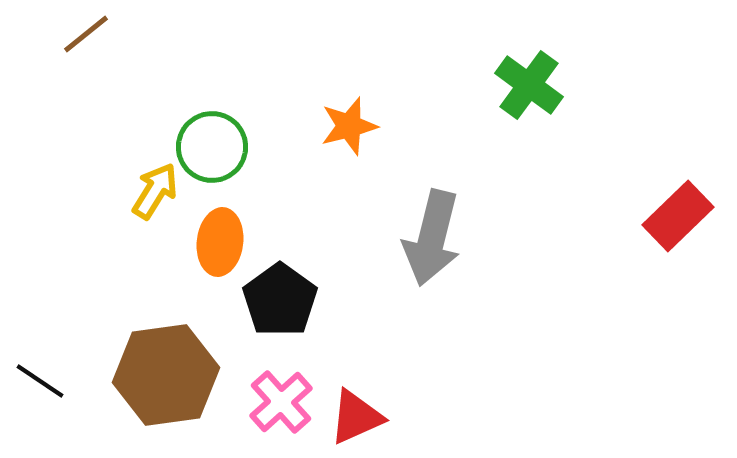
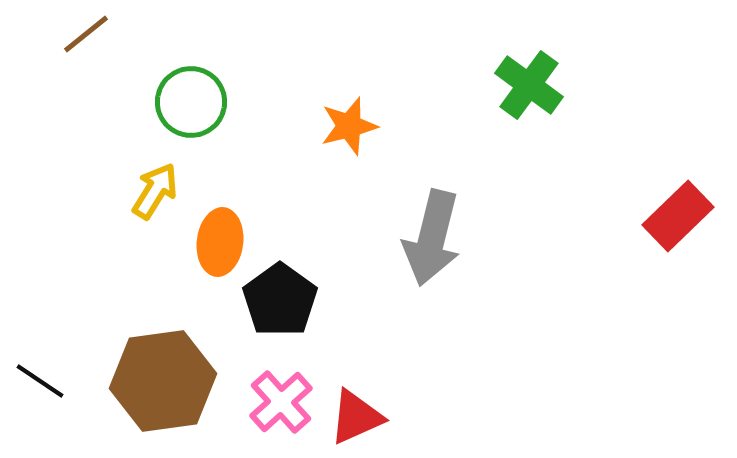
green circle: moved 21 px left, 45 px up
brown hexagon: moved 3 px left, 6 px down
